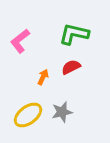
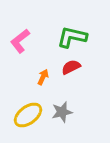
green L-shape: moved 2 px left, 3 px down
